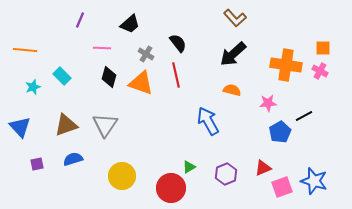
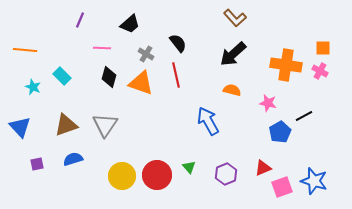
cyan star: rotated 28 degrees counterclockwise
pink star: rotated 18 degrees clockwise
green triangle: rotated 40 degrees counterclockwise
red circle: moved 14 px left, 13 px up
